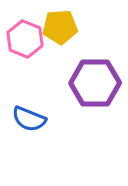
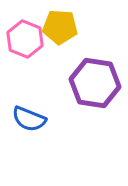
yellow pentagon: rotated 8 degrees clockwise
purple hexagon: rotated 9 degrees clockwise
